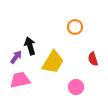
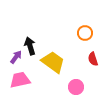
orange circle: moved 10 px right, 6 px down
yellow trapezoid: rotated 85 degrees counterclockwise
